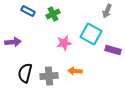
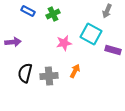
orange arrow: rotated 112 degrees clockwise
